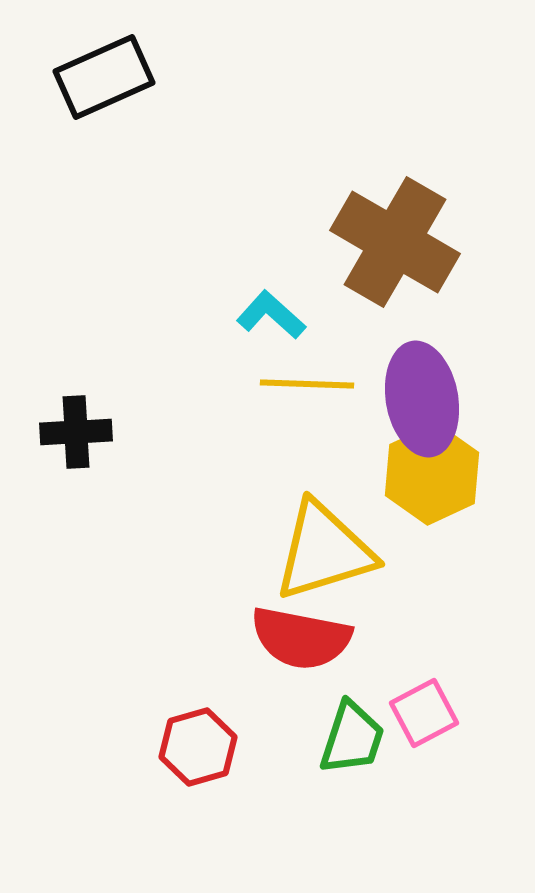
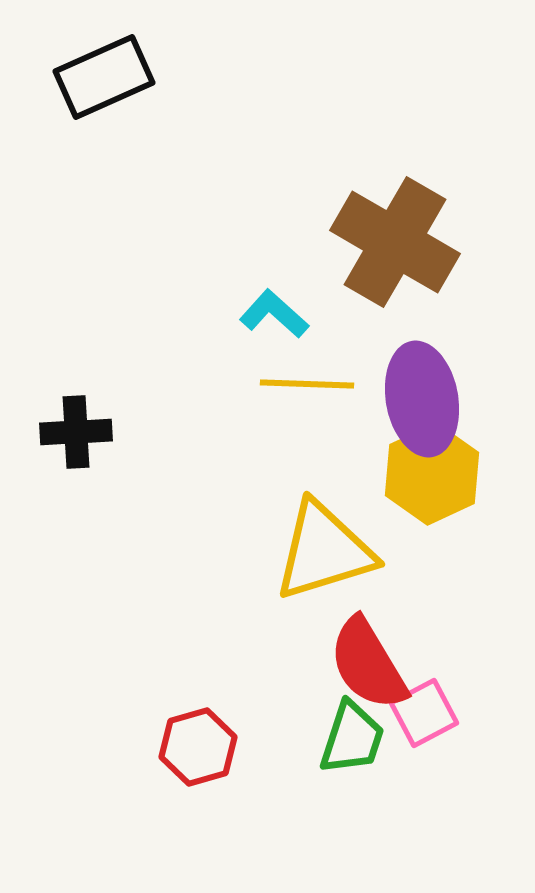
cyan L-shape: moved 3 px right, 1 px up
red semicircle: moved 67 px right, 26 px down; rotated 48 degrees clockwise
